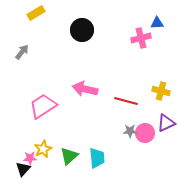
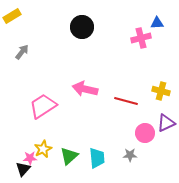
yellow rectangle: moved 24 px left, 3 px down
black circle: moved 3 px up
gray star: moved 24 px down
